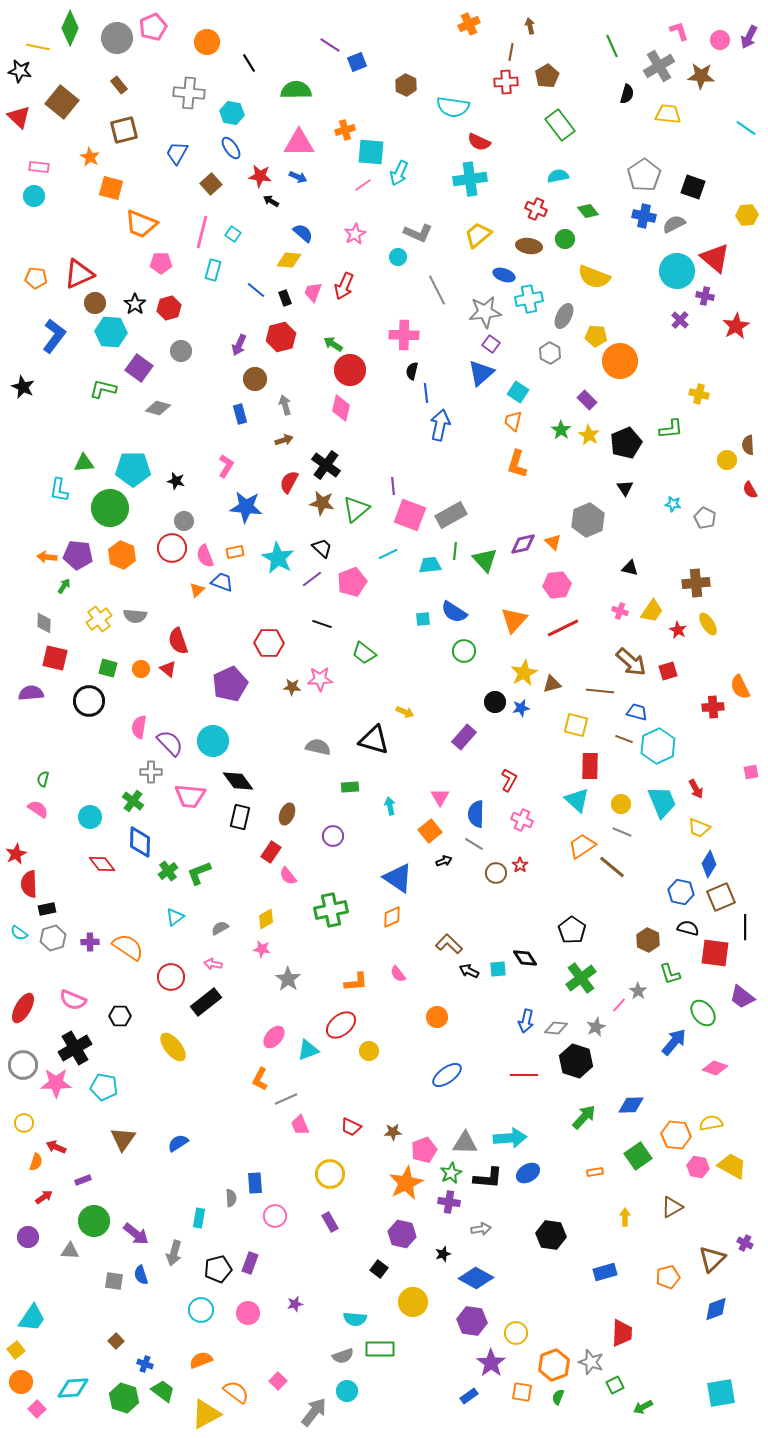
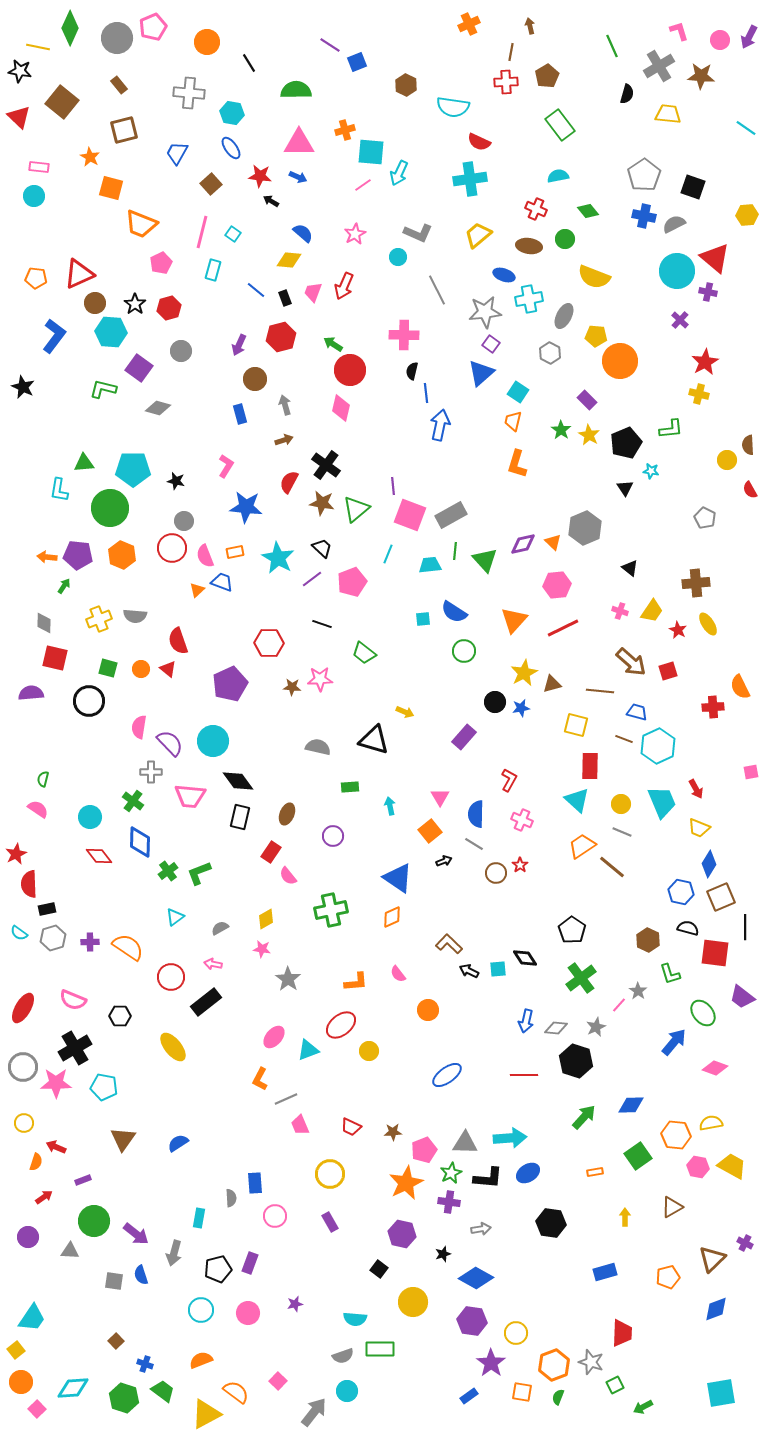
pink pentagon at (161, 263): rotated 25 degrees counterclockwise
purple cross at (705, 296): moved 3 px right, 4 px up
red star at (736, 326): moved 31 px left, 36 px down
cyan star at (673, 504): moved 22 px left, 33 px up
gray hexagon at (588, 520): moved 3 px left, 8 px down
cyan line at (388, 554): rotated 42 degrees counterclockwise
black triangle at (630, 568): rotated 24 degrees clockwise
yellow cross at (99, 619): rotated 15 degrees clockwise
red diamond at (102, 864): moved 3 px left, 8 px up
orange circle at (437, 1017): moved 9 px left, 7 px up
gray circle at (23, 1065): moved 2 px down
black hexagon at (551, 1235): moved 12 px up
